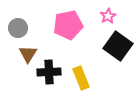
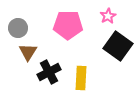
pink pentagon: rotated 12 degrees clockwise
brown triangle: moved 2 px up
black cross: rotated 25 degrees counterclockwise
yellow rectangle: rotated 25 degrees clockwise
